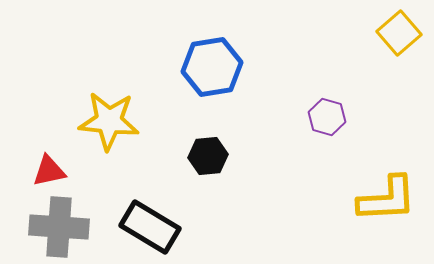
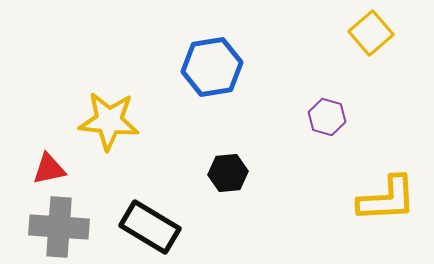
yellow square: moved 28 px left
black hexagon: moved 20 px right, 17 px down
red triangle: moved 2 px up
